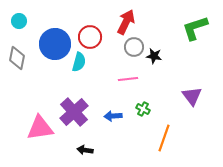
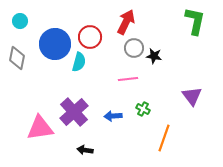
cyan circle: moved 1 px right
green L-shape: moved 7 px up; rotated 120 degrees clockwise
gray circle: moved 1 px down
